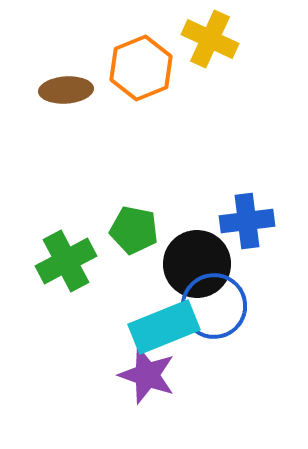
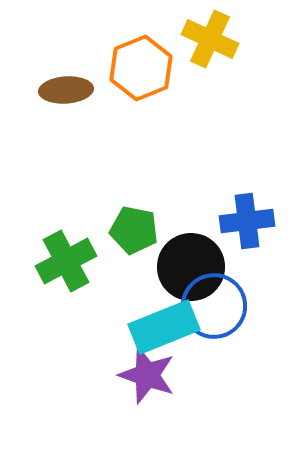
black circle: moved 6 px left, 3 px down
